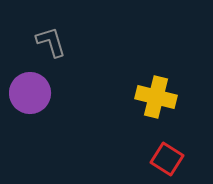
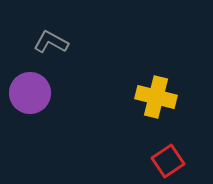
gray L-shape: rotated 44 degrees counterclockwise
red square: moved 1 px right, 2 px down; rotated 24 degrees clockwise
